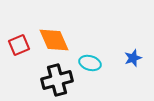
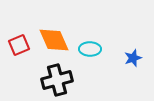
cyan ellipse: moved 14 px up; rotated 15 degrees counterclockwise
